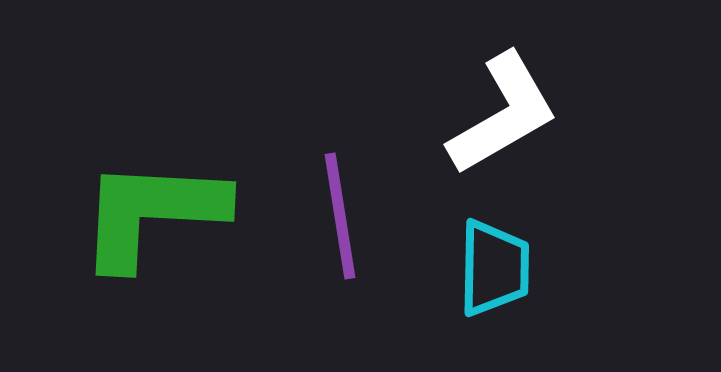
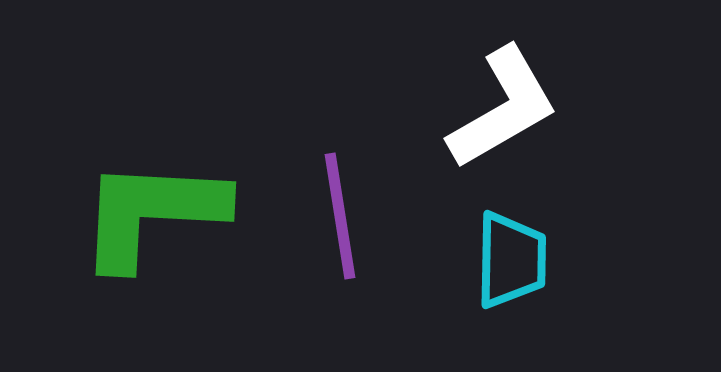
white L-shape: moved 6 px up
cyan trapezoid: moved 17 px right, 8 px up
